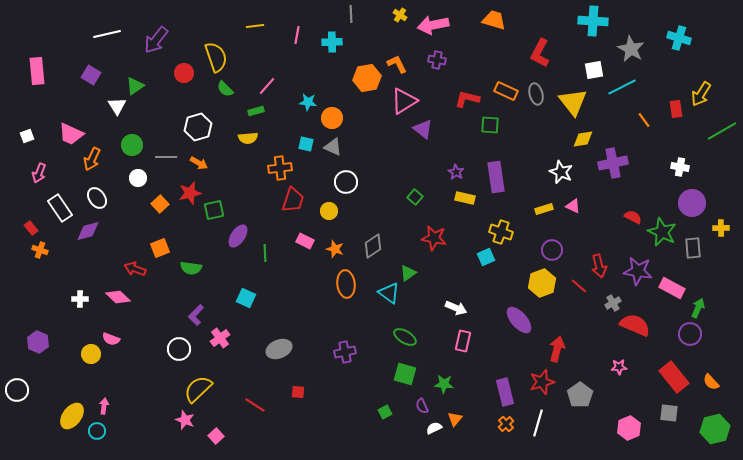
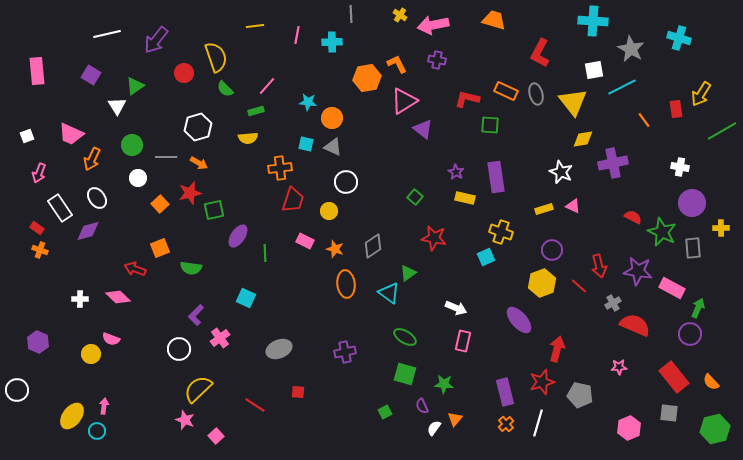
red rectangle at (31, 228): moved 6 px right; rotated 16 degrees counterclockwise
gray pentagon at (580, 395): rotated 25 degrees counterclockwise
white semicircle at (434, 428): rotated 28 degrees counterclockwise
